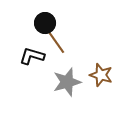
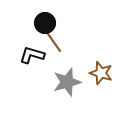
brown line: moved 3 px left, 1 px up
black L-shape: moved 1 px up
brown star: moved 2 px up
